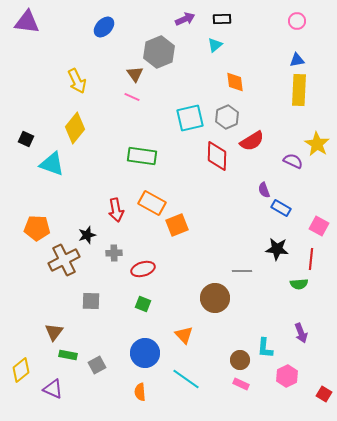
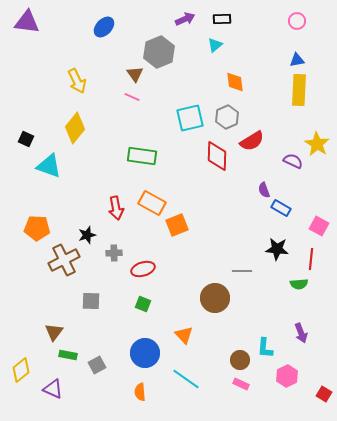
cyan triangle at (52, 164): moved 3 px left, 2 px down
red arrow at (116, 210): moved 2 px up
